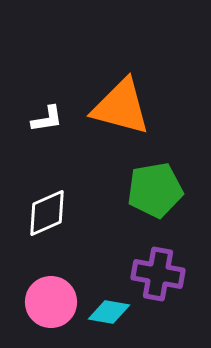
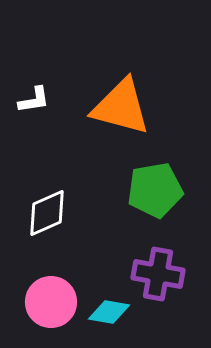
white L-shape: moved 13 px left, 19 px up
